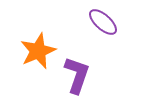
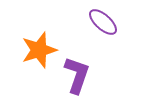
orange star: moved 1 px right, 1 px up; rotated 6 degrees clockwise
